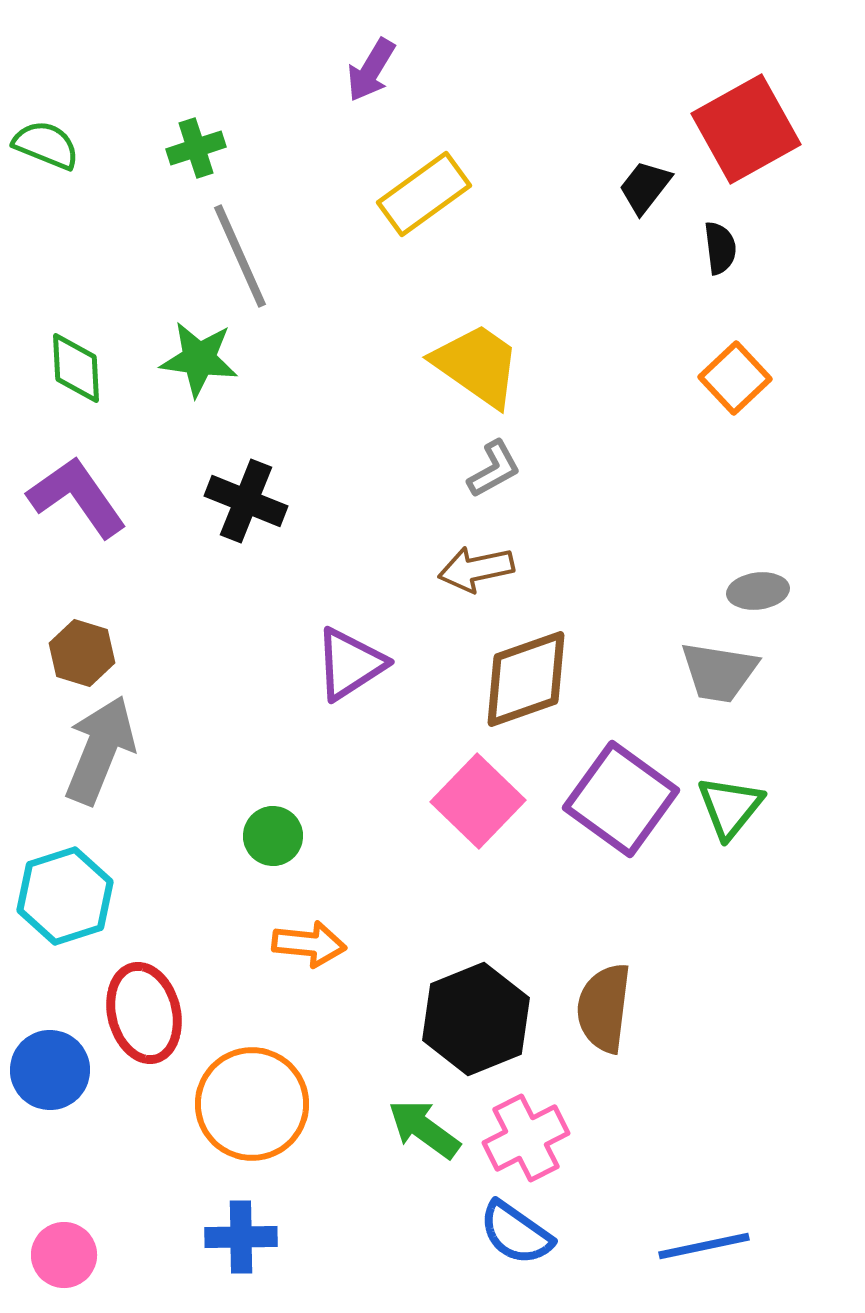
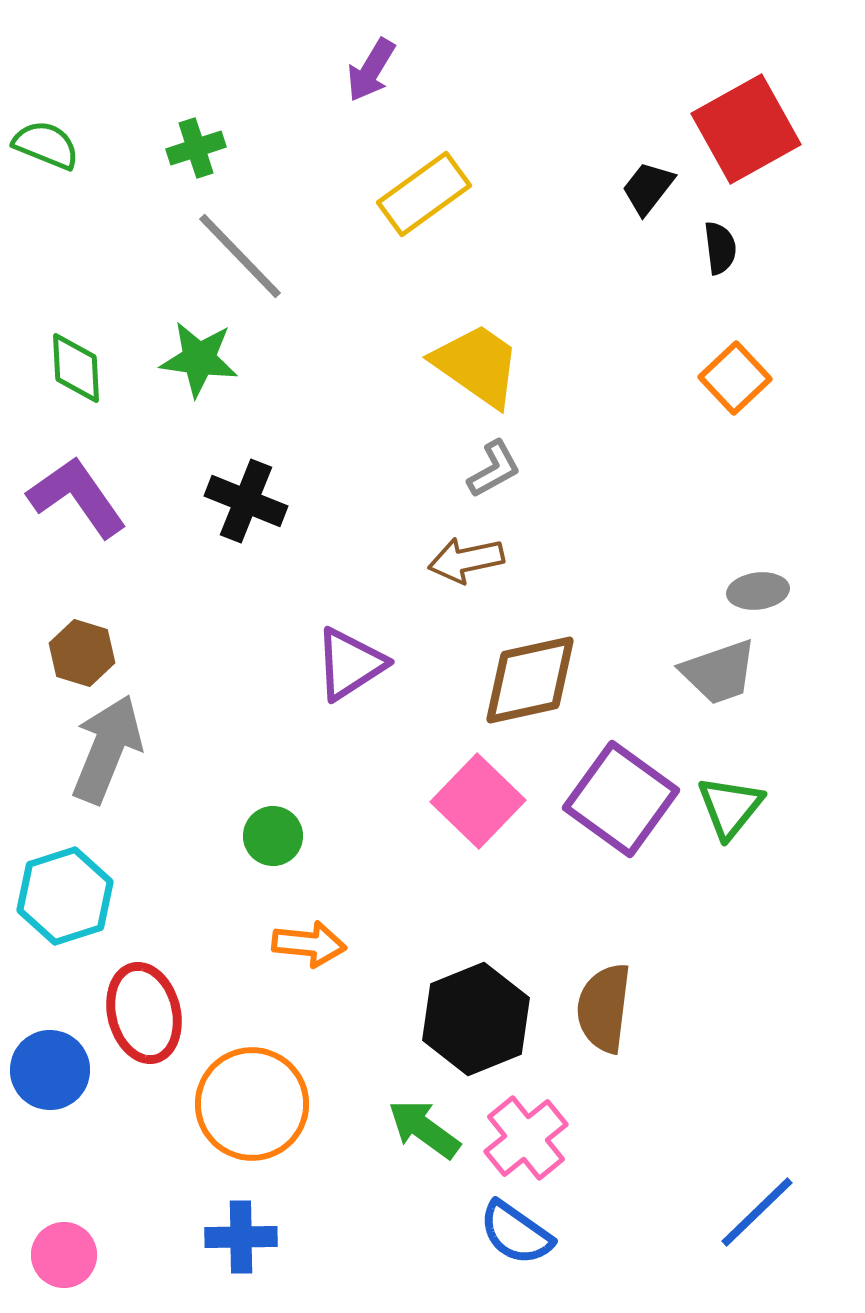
black trapezoid: moved 3 px right, 1 px down
gray line: rotated 20 degrees counterclockwise
brown arrow: moved 10 px left, 9 px up
gray trapezoid: rotated 28 degrees counterclockwise
brown diamond: moved 4 px right, 1 px down; rotated 7 degrees clockwise
gray arrow: moved 7 px right, 1 px up
pink cross: rotated 12 degrees counterclockwise
blue line: moved 53 px right, 34 px up; rotated 32 degrees counterclockwise
